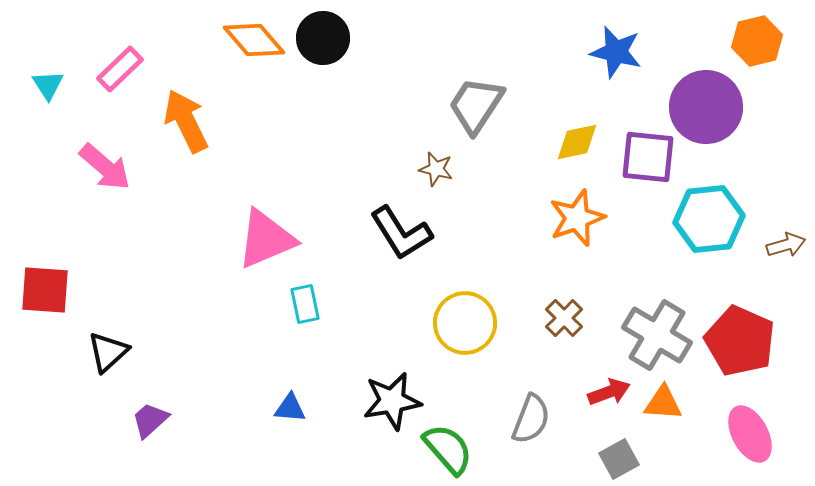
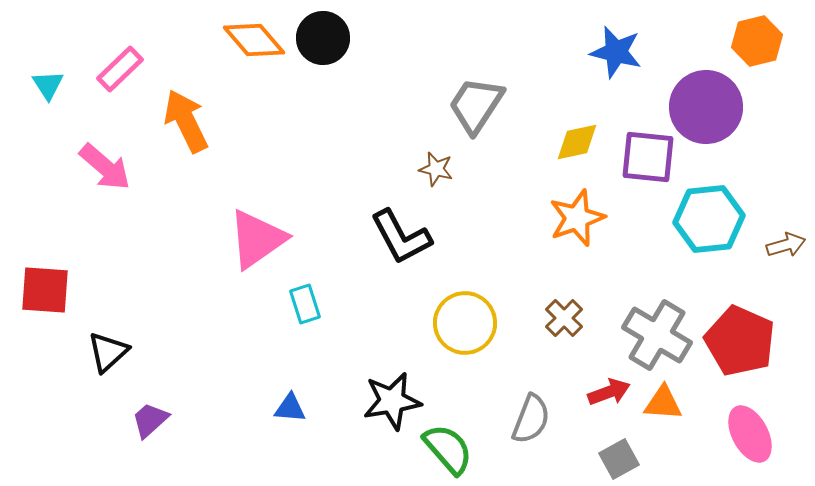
black L-shape: moved 4 px down; rotated 4 degrees clockwise
pink triangle: moved 9 px left; rotated 12 degrees counterclockwise
cyan rectangle: rotated 6 degrees counterclockwise
